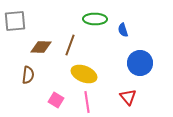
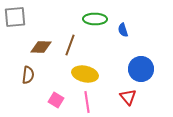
gray square: moved 4 px up
blue circle: moved 1 px right, 6 px down
yellow ellipse: moved 1 px right; rotated 10 degrees counterclockwise
